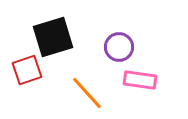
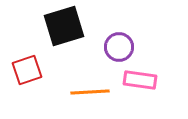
black square: moved 11 px right, 11 px up
orange line: moved 3 px right, 1 px up; rotated 51 degrees counterclockwise
